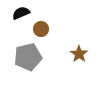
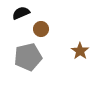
brown star: moved 1 px right, 3 px up
